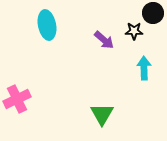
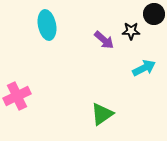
black circle: moved 1 px right, 1 px down
black star: moved 3 px left
cyan arrow: rotated 65 degrees clockwise
pink cross: moved 3 px up
green triangle: rotated 25 degrees clockwise
